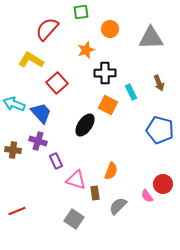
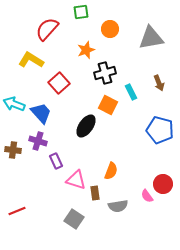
gray triangle: rotated 8 degrees counterclockwise
black cross: rotated 15 degrees counterclockwise
red square: moved 2 px right
black ellipse: moved 1 px right, 1 px down
gray semicircle: rotated 144 degrees counterclockwise
